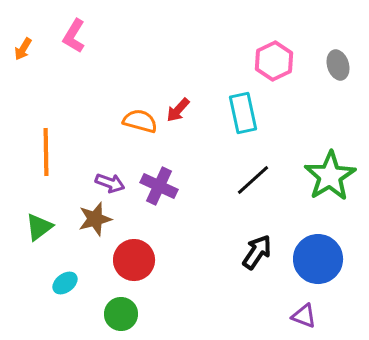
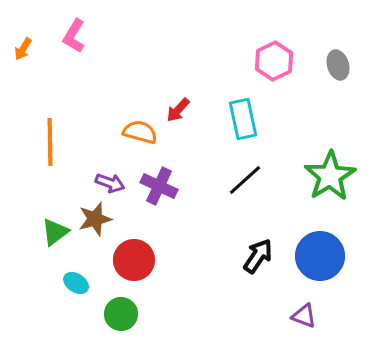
cyan rectangle: moved 6 px down
orange semicircle: moved 11 px down
orange line: moved 4 px right, 10 px up
black line: moved 8 px left
green triangle: moved 16 px right, 5 px down
black arrow: moved 1 px right, 4 px down
blue circle: moved 2 px right, 3 px up
cyan ellipse: moved 11 px right; rotated 70 degrees clockwise
